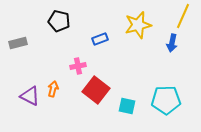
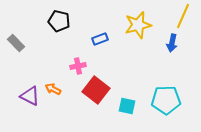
gray rectangle: moved 2 px left; rotated 60 degrees clockwise
orange arrow: rotated 77 degrees counterclockwise
